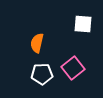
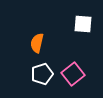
pink square: moved 6 px down
white pentagon: rotated 15 degrees counterclockwise
